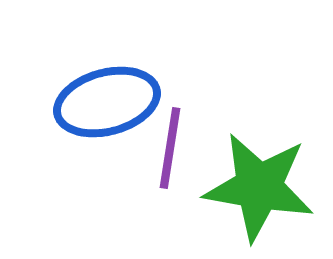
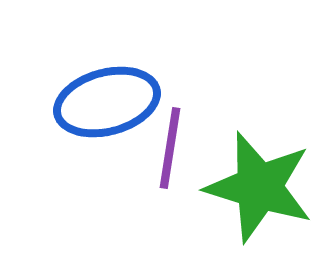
green star: rotated 7 degrees clockwise
